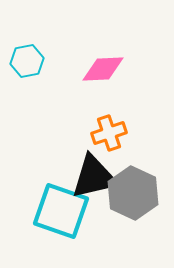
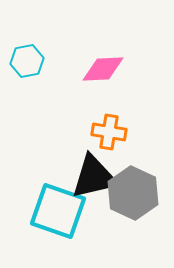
orange cross: moved 1 px up; rotated 28 degrees clockwise
cyan square: moved 3 px left
